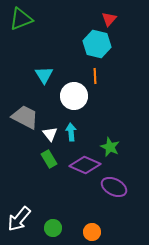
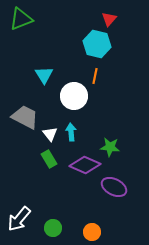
orange line: rotated 14 degrees clockwise
green star: rotated 18 degrees counterclockwise
